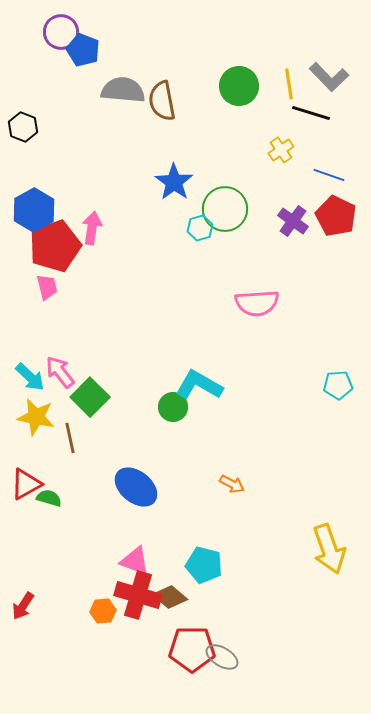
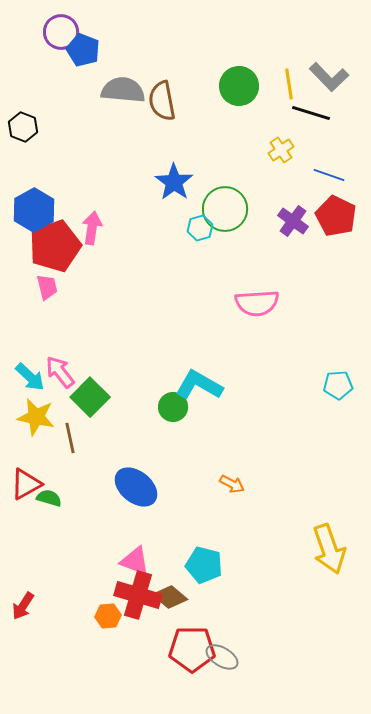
orange hexagon at (103, 611): moved 5 px right, 5 px down
